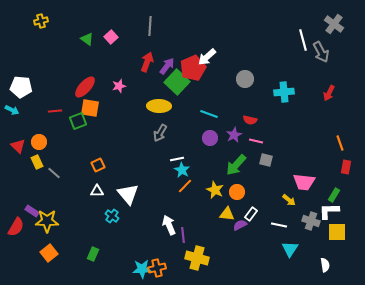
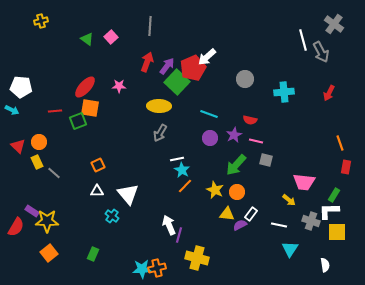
pink star at (119, 86): rotated 16 degrees clockwise
purple line at (183, 235): moved 4 px left; rotated 21 degrees clockwise
